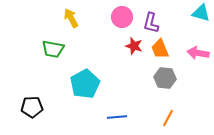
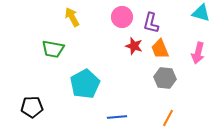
yellow arrow: moved 1 px right, 1 px up
pink arrow: rotated 85 degrees counterclockwise
